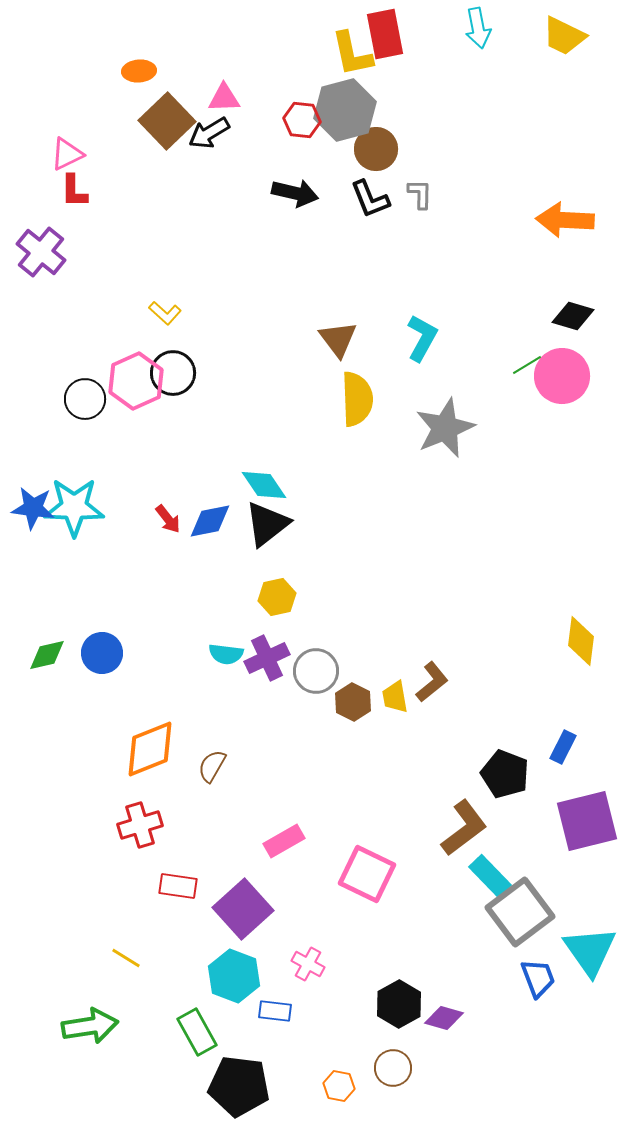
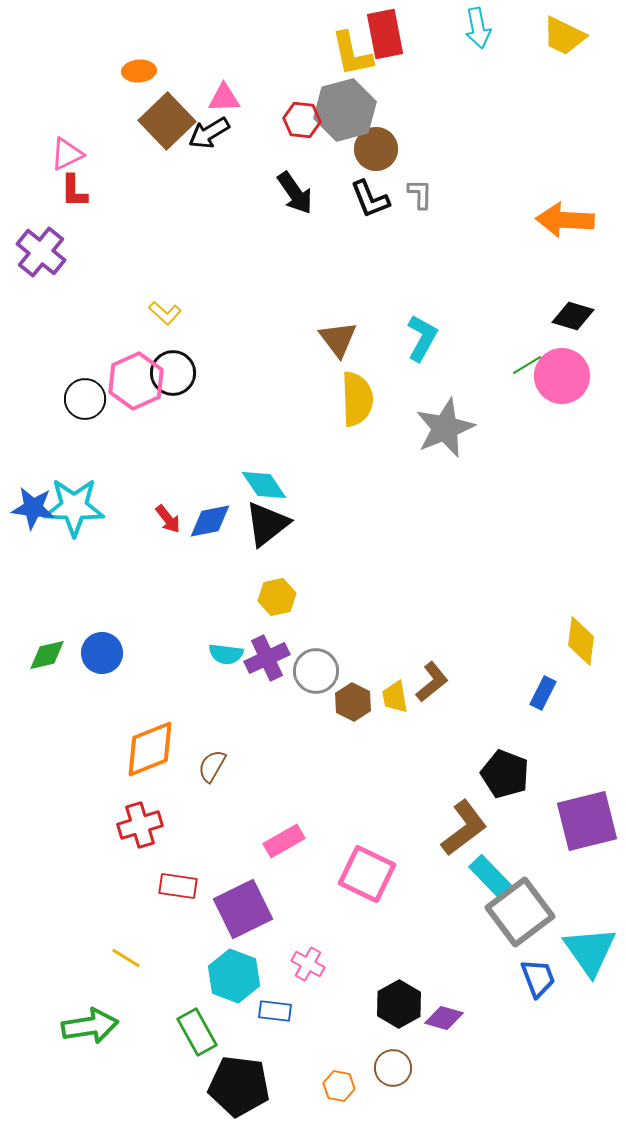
black arrow at (295, 193): rotated 42 degrees clockwise
blue rectangle at (563, 747): moved 20 px left, 54 px up
purple square at (243, 909): rotated 16 degrees clockwise
